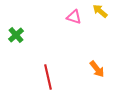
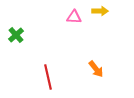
yellow arrow: rotated 140 degrees clockwise
pink triangle: rotated 14 degrees counterclockwise
orange arrow: moved 1 px left
